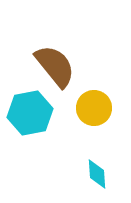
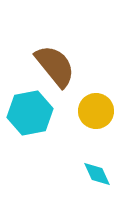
yellow circle: moved 2 px right, 3 px down
cyan diamond: rotated 20 degrees counterclockwise
